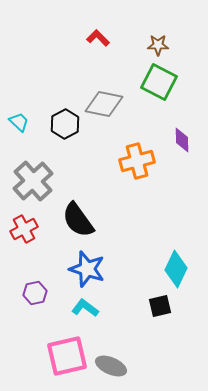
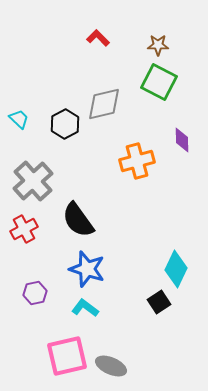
gray diamond: rotated 24 degrees counterclockwise
cyan trapezoid: moved 3 px up
black square: moved 1 px left, 4 px up; rotated 20 degrees counterclockwise
